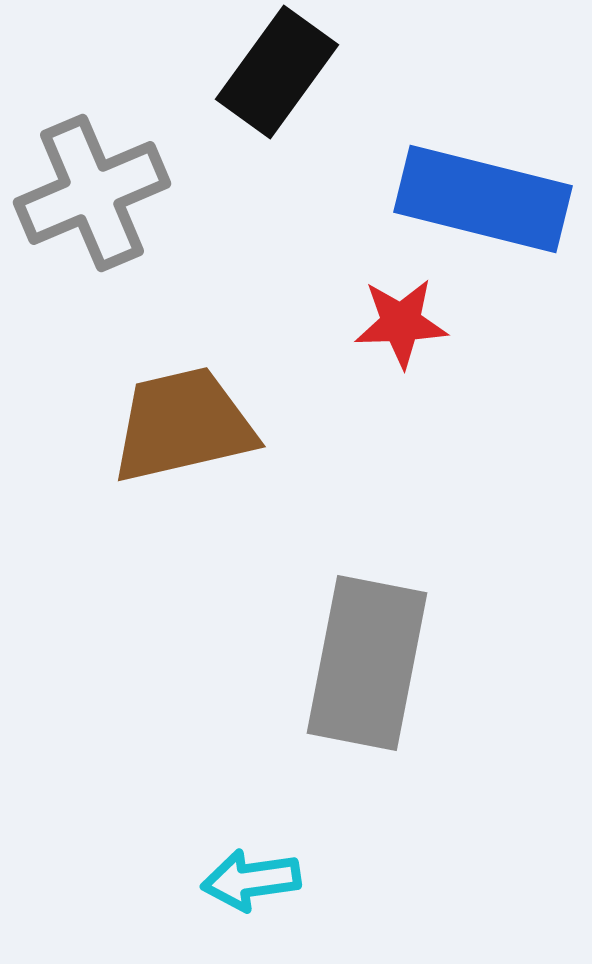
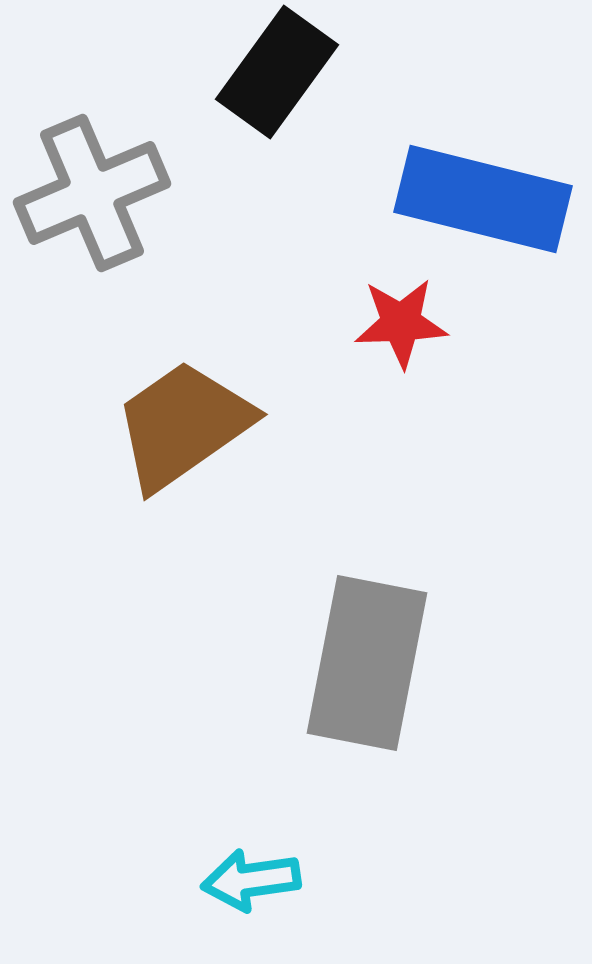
brown trapezoid: rotated 22 degrees counterclockwise
